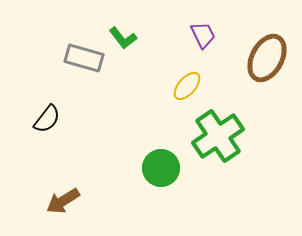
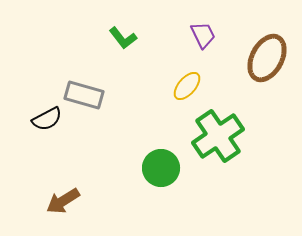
gray rectangle: moved 37 px down
black semicircle: rotated 24 degrees clockwise
